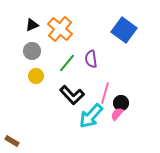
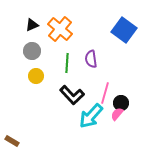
green line: rotated 36 degrees counterclockwise
